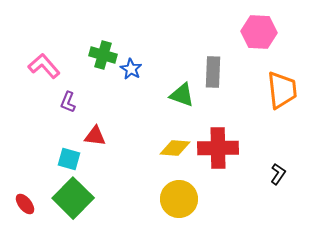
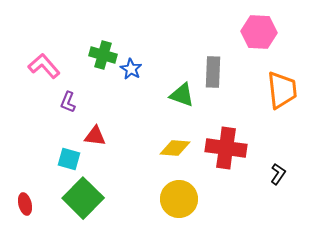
red cross: moved 8 px right; rotated 9 degrees clockwise
green square: moved 10 px right
red ellipse: rotated 25 degrees clockwise
